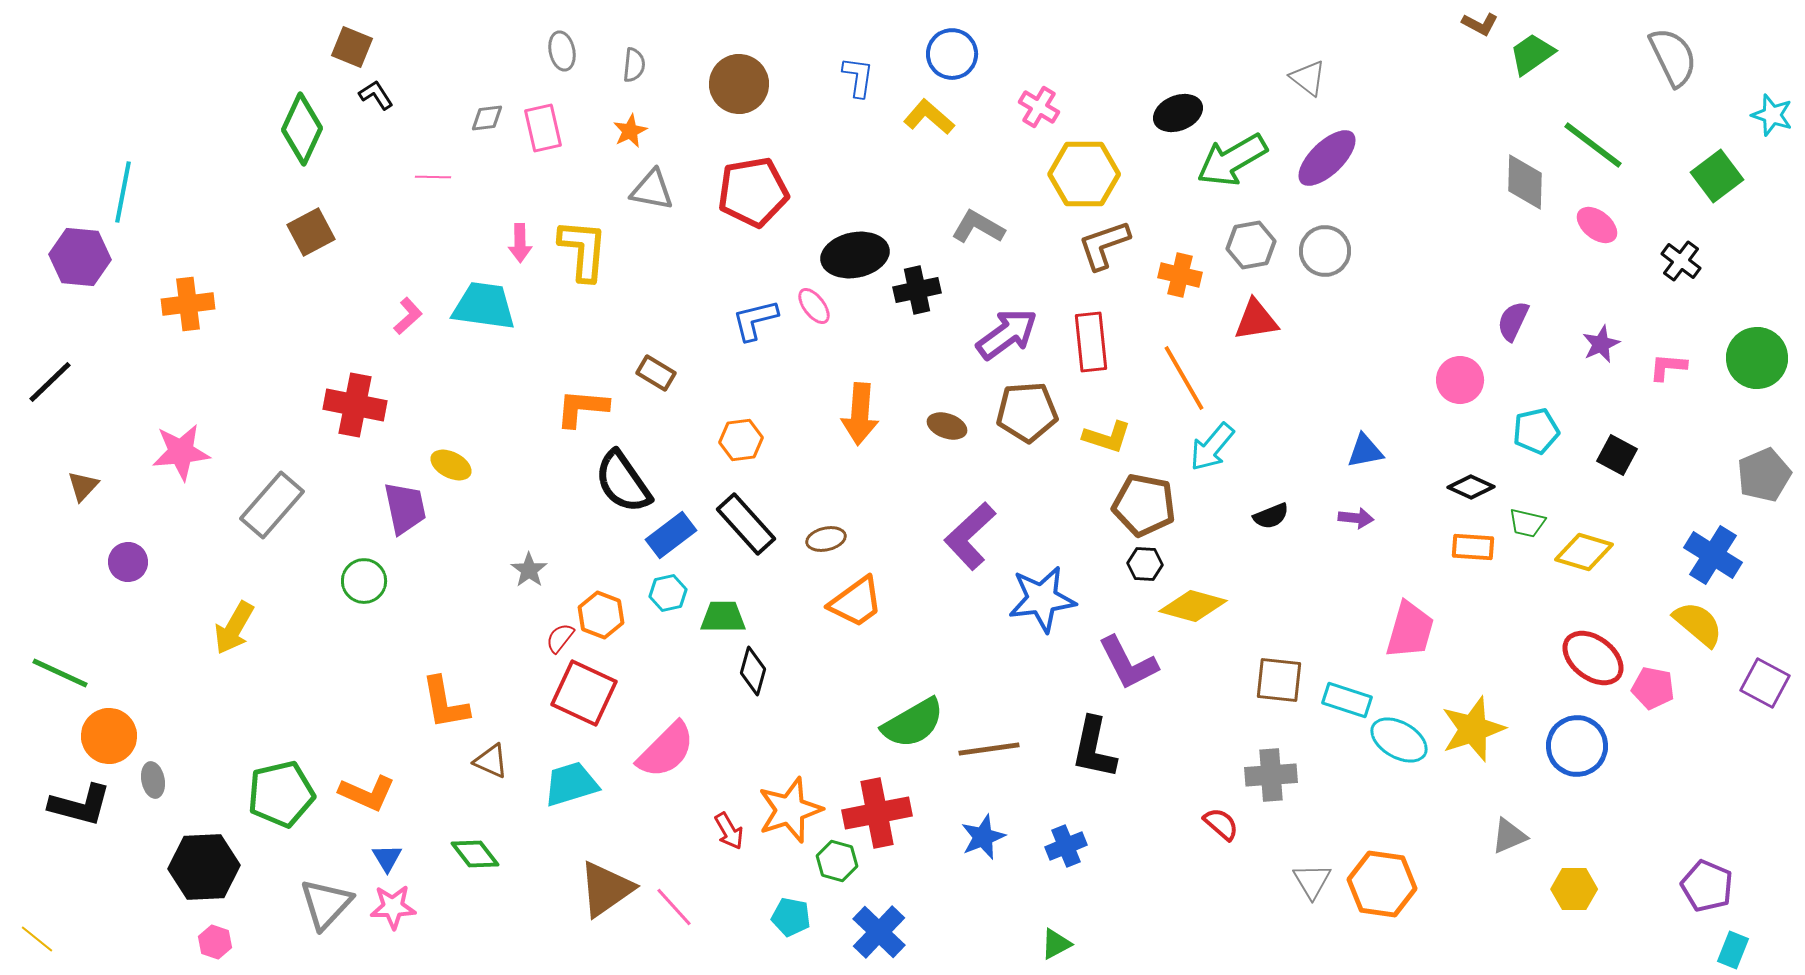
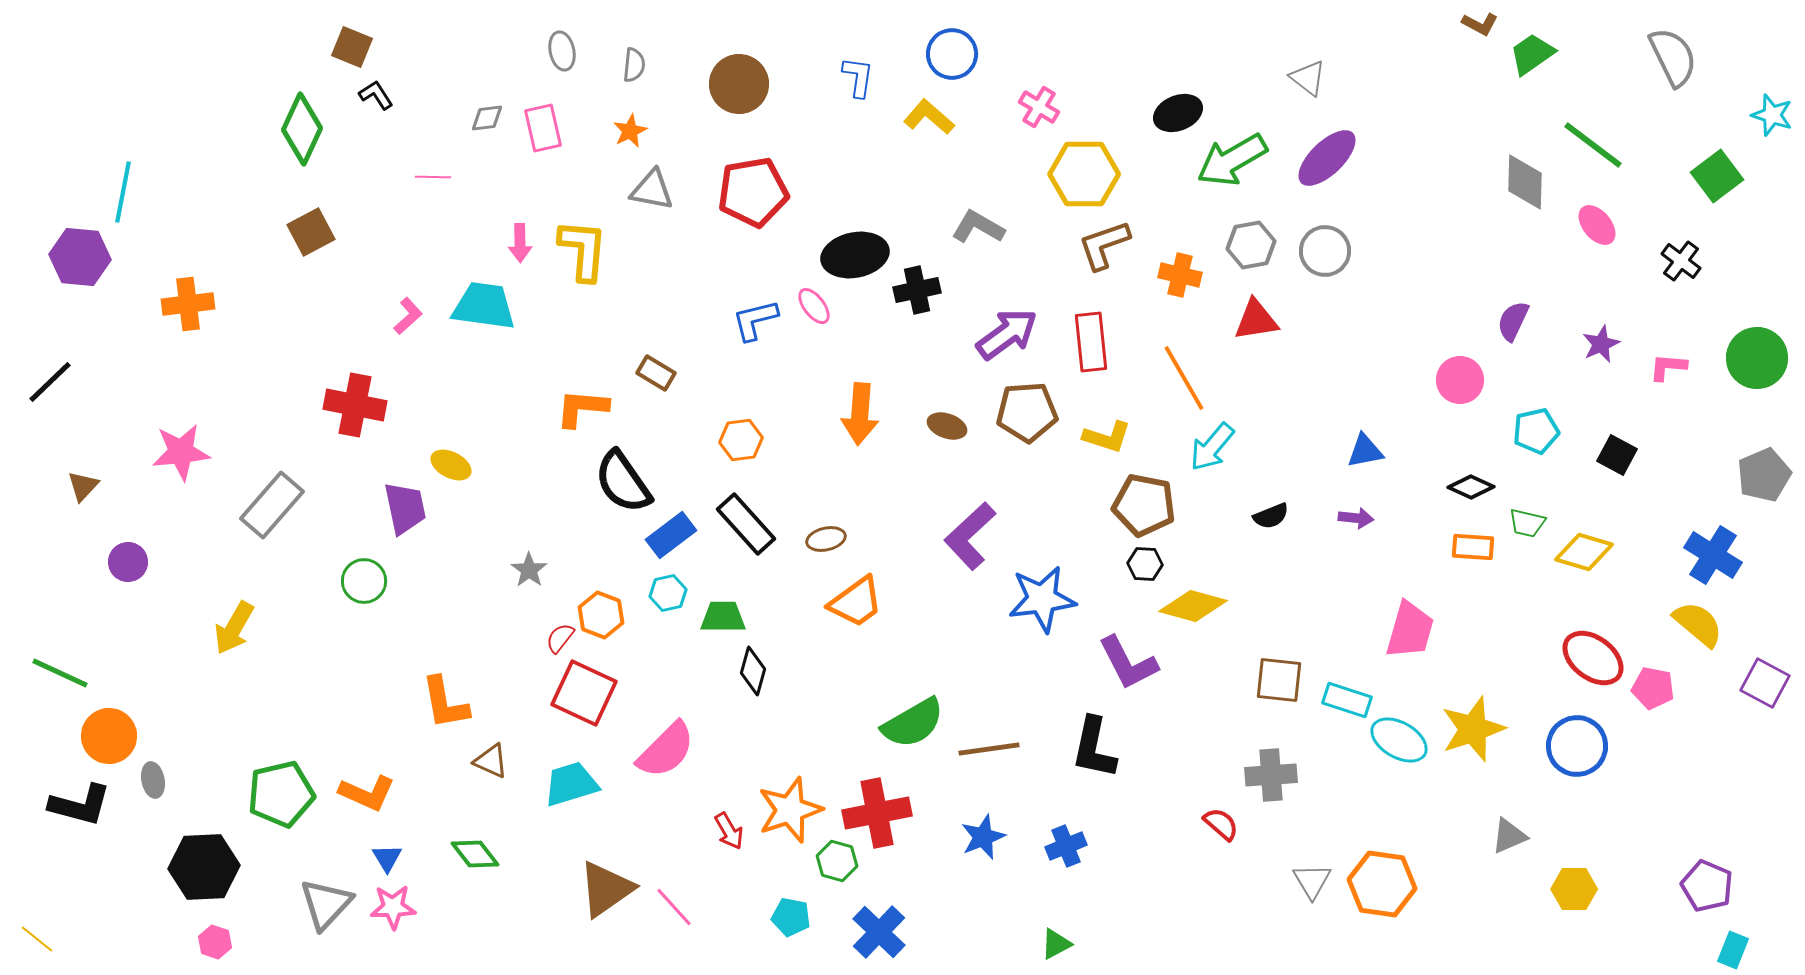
pink ellipse at (1597, 225): rotated 12 degrees clockwise
